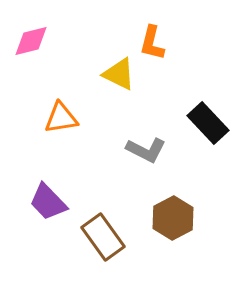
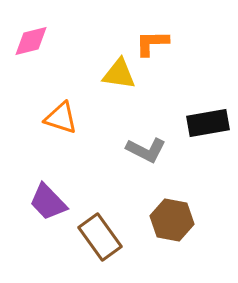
orange L-shape: rotated 75 degrees clockwise
yellow triangle: rotated 18 degrees counterclockwise
orange triangle: rotated 27 degrees clockwise
black rectangle: rotated 57 degrees counterclockwise
brown hexagon: moved 1 px left, 2 px down; rotated 21 degrees counterclockwise
brown rectangle: moved 3 px left
